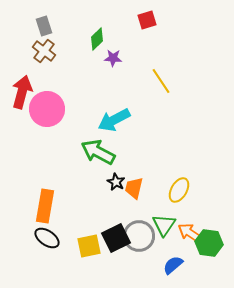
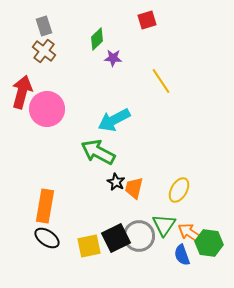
blue semicircle: moved 9 px right, 10 px up; rotated 70 degrees counterclockwise
